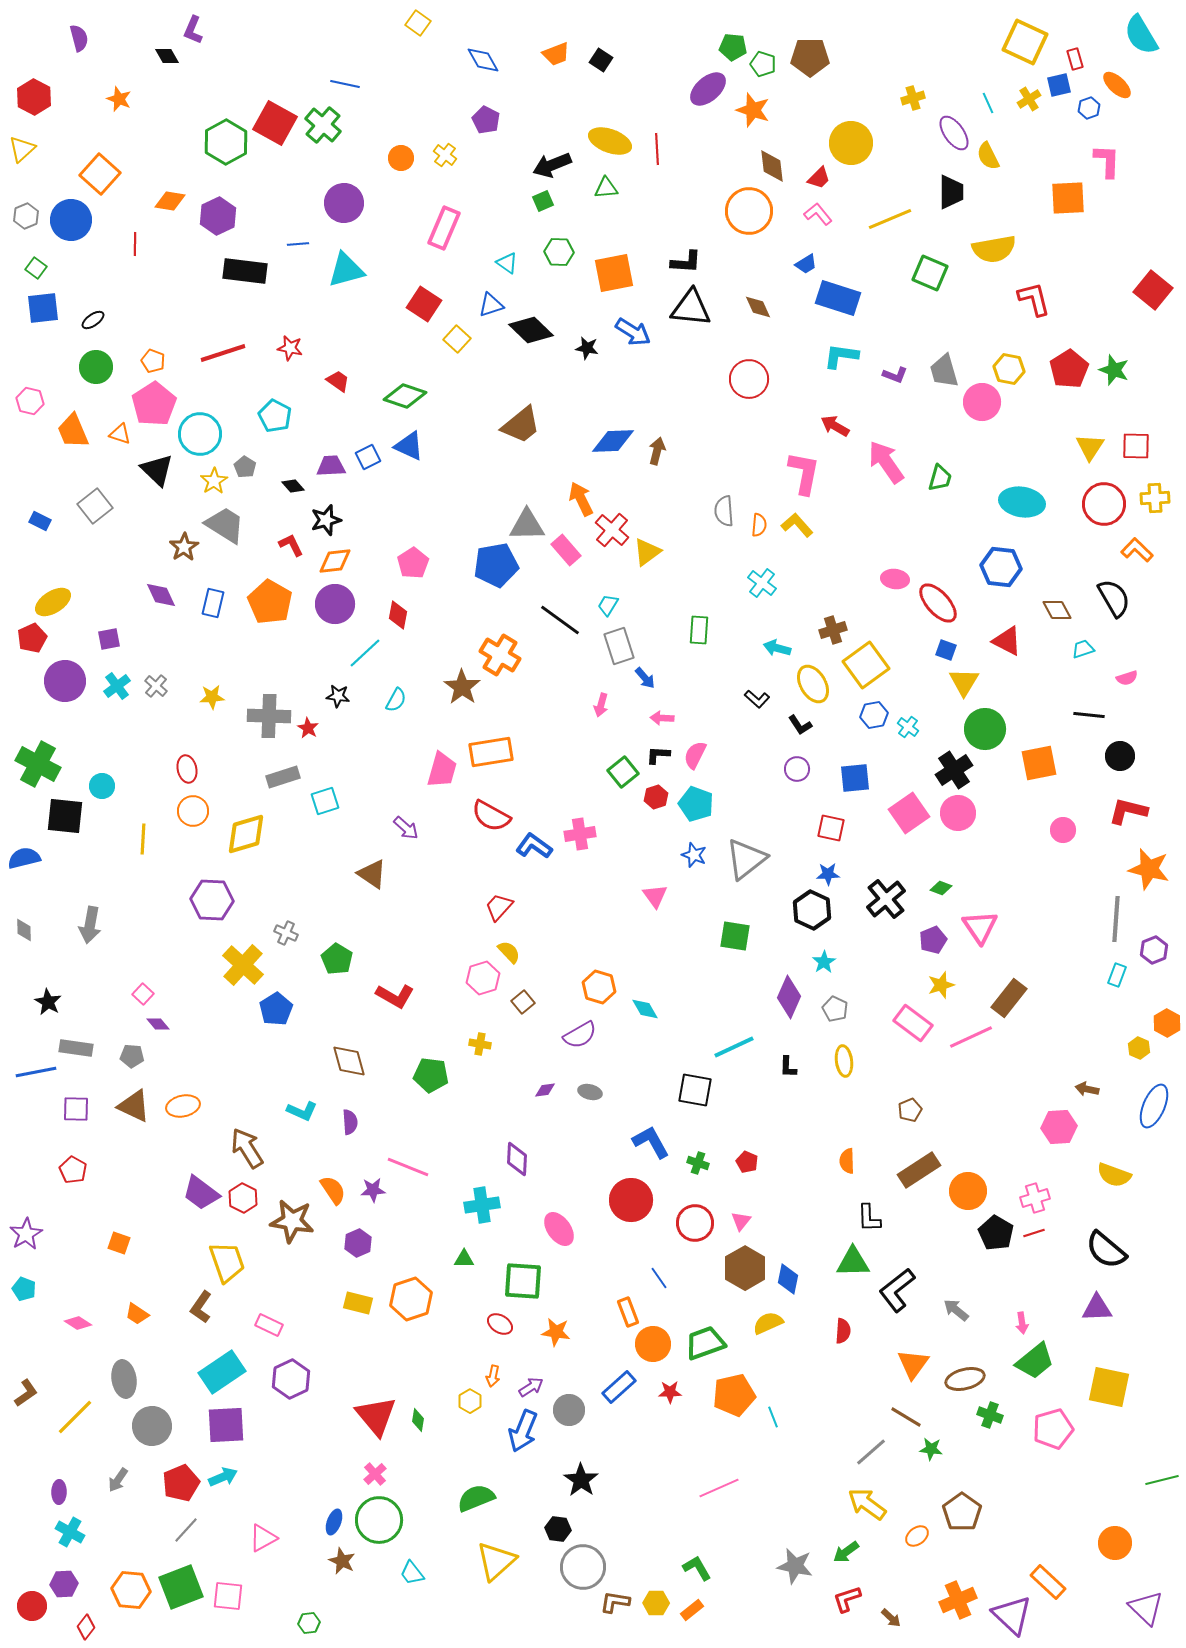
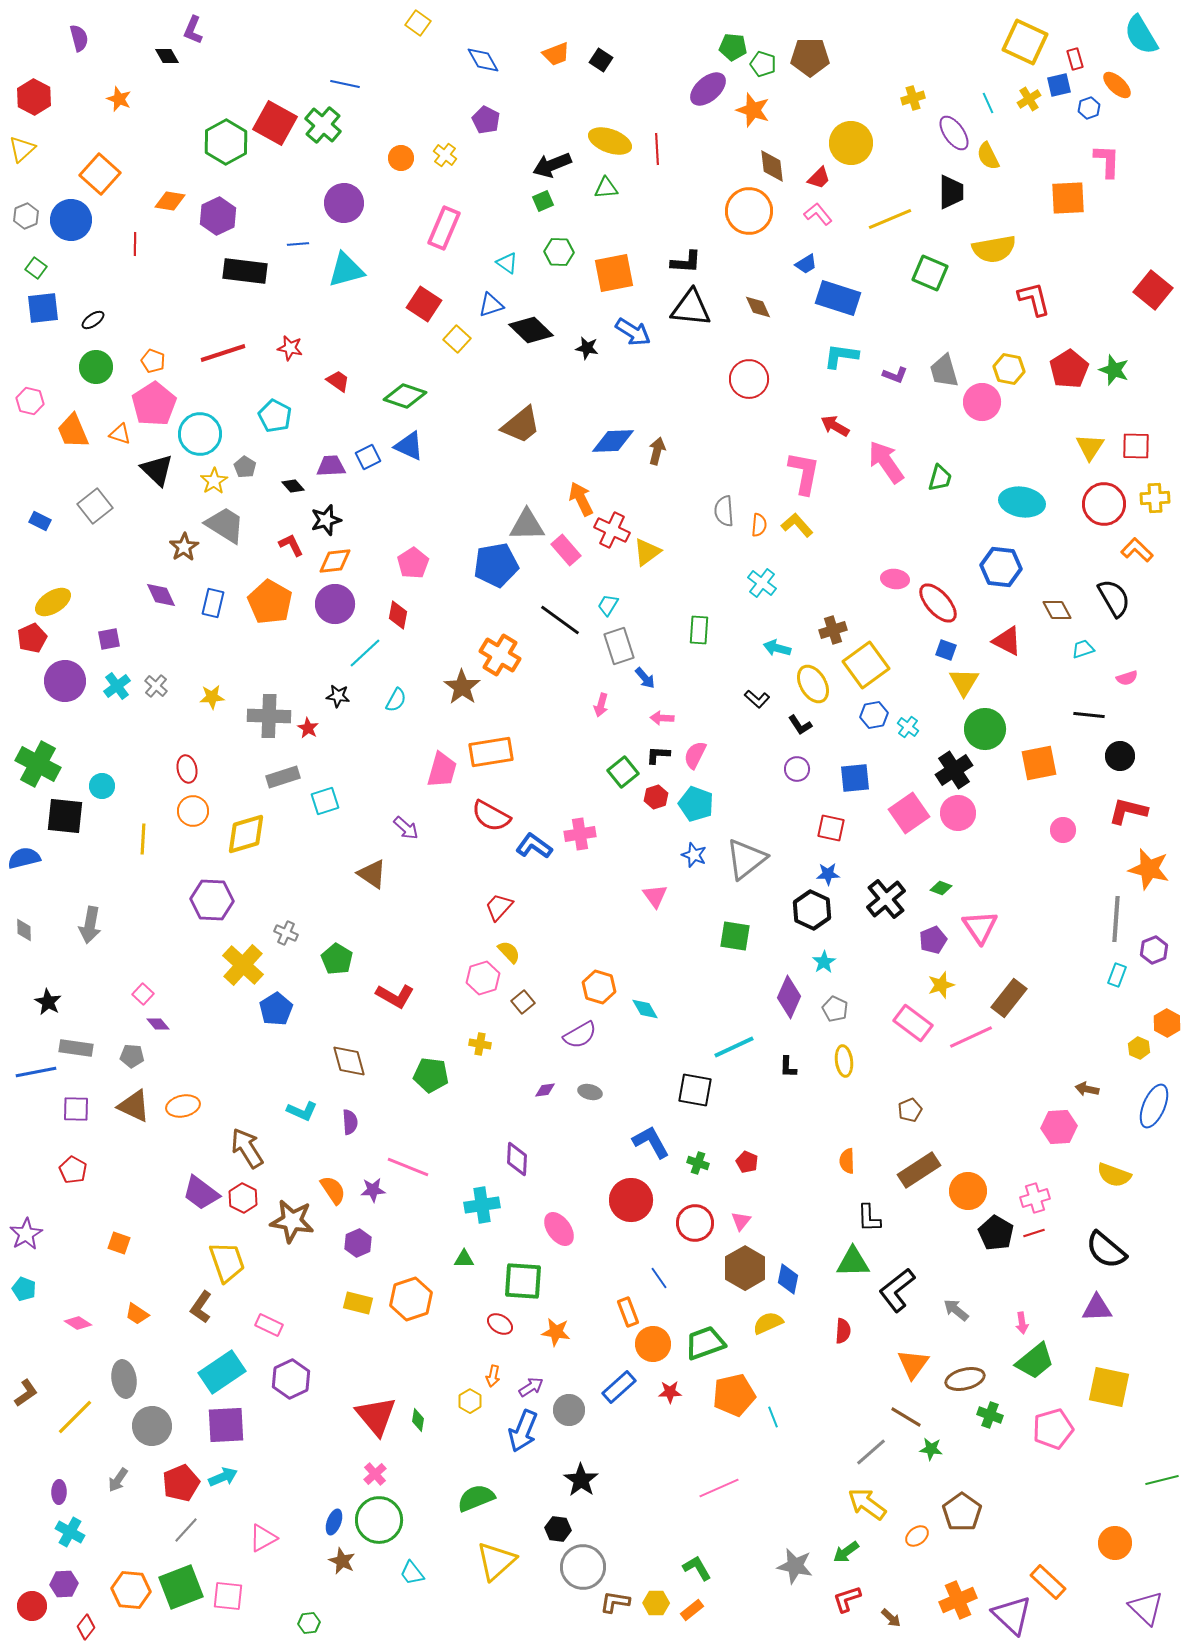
red cross at (612, 530): rotated 16 degrees counterclockwise
